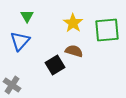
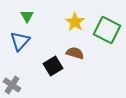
yellow star: moved 2 px right, 1 px up
green square: rotated 32 degrees clockwise
brown semicircle: moved 1 px right, 2 px down
black square: moved 2 px left, 1 px down
